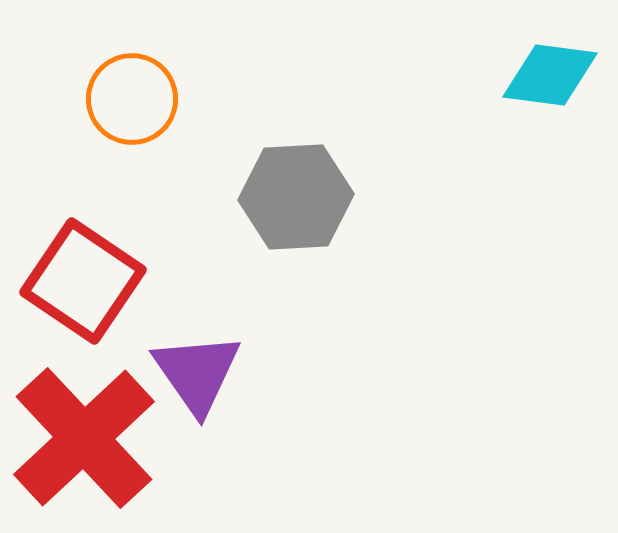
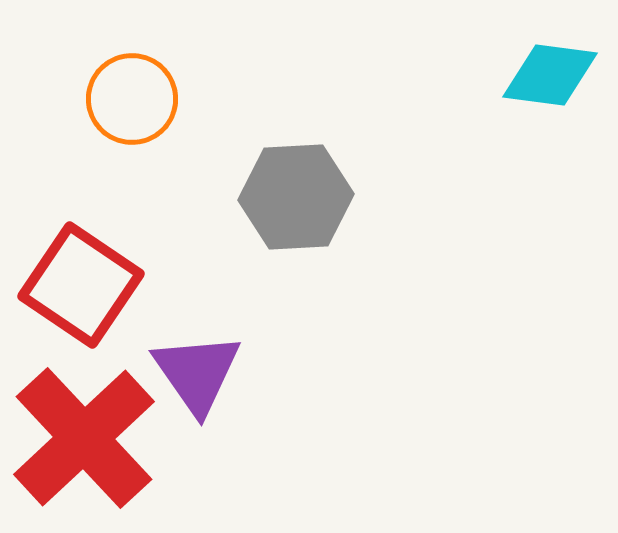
red square: moved 2 px left, 4 px down
